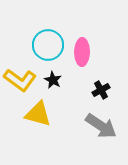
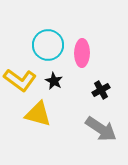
pink ellipse: moved 1 px down
black star: moved 1 px right, 1 px down
gray arrow: moved 3 px down
